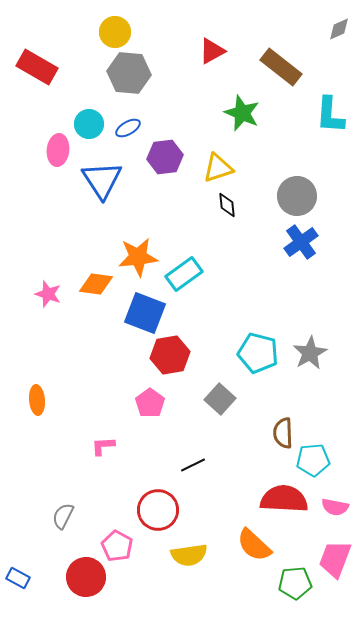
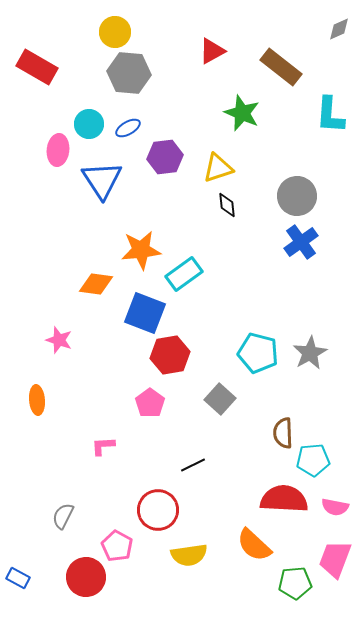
orange star at (138, 257): moved 3 px right, 7 px up
pink star at (48, 294): moved 11 px right, 46 px down
